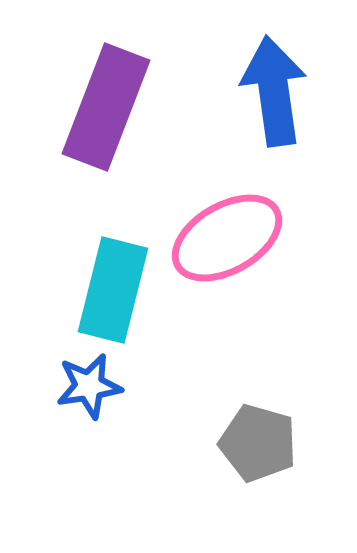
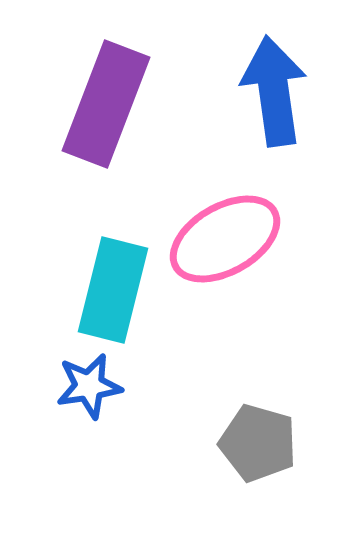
purple rectangle: moved 3 px up
pink ellipse: moved 2 px left, 1 px down
